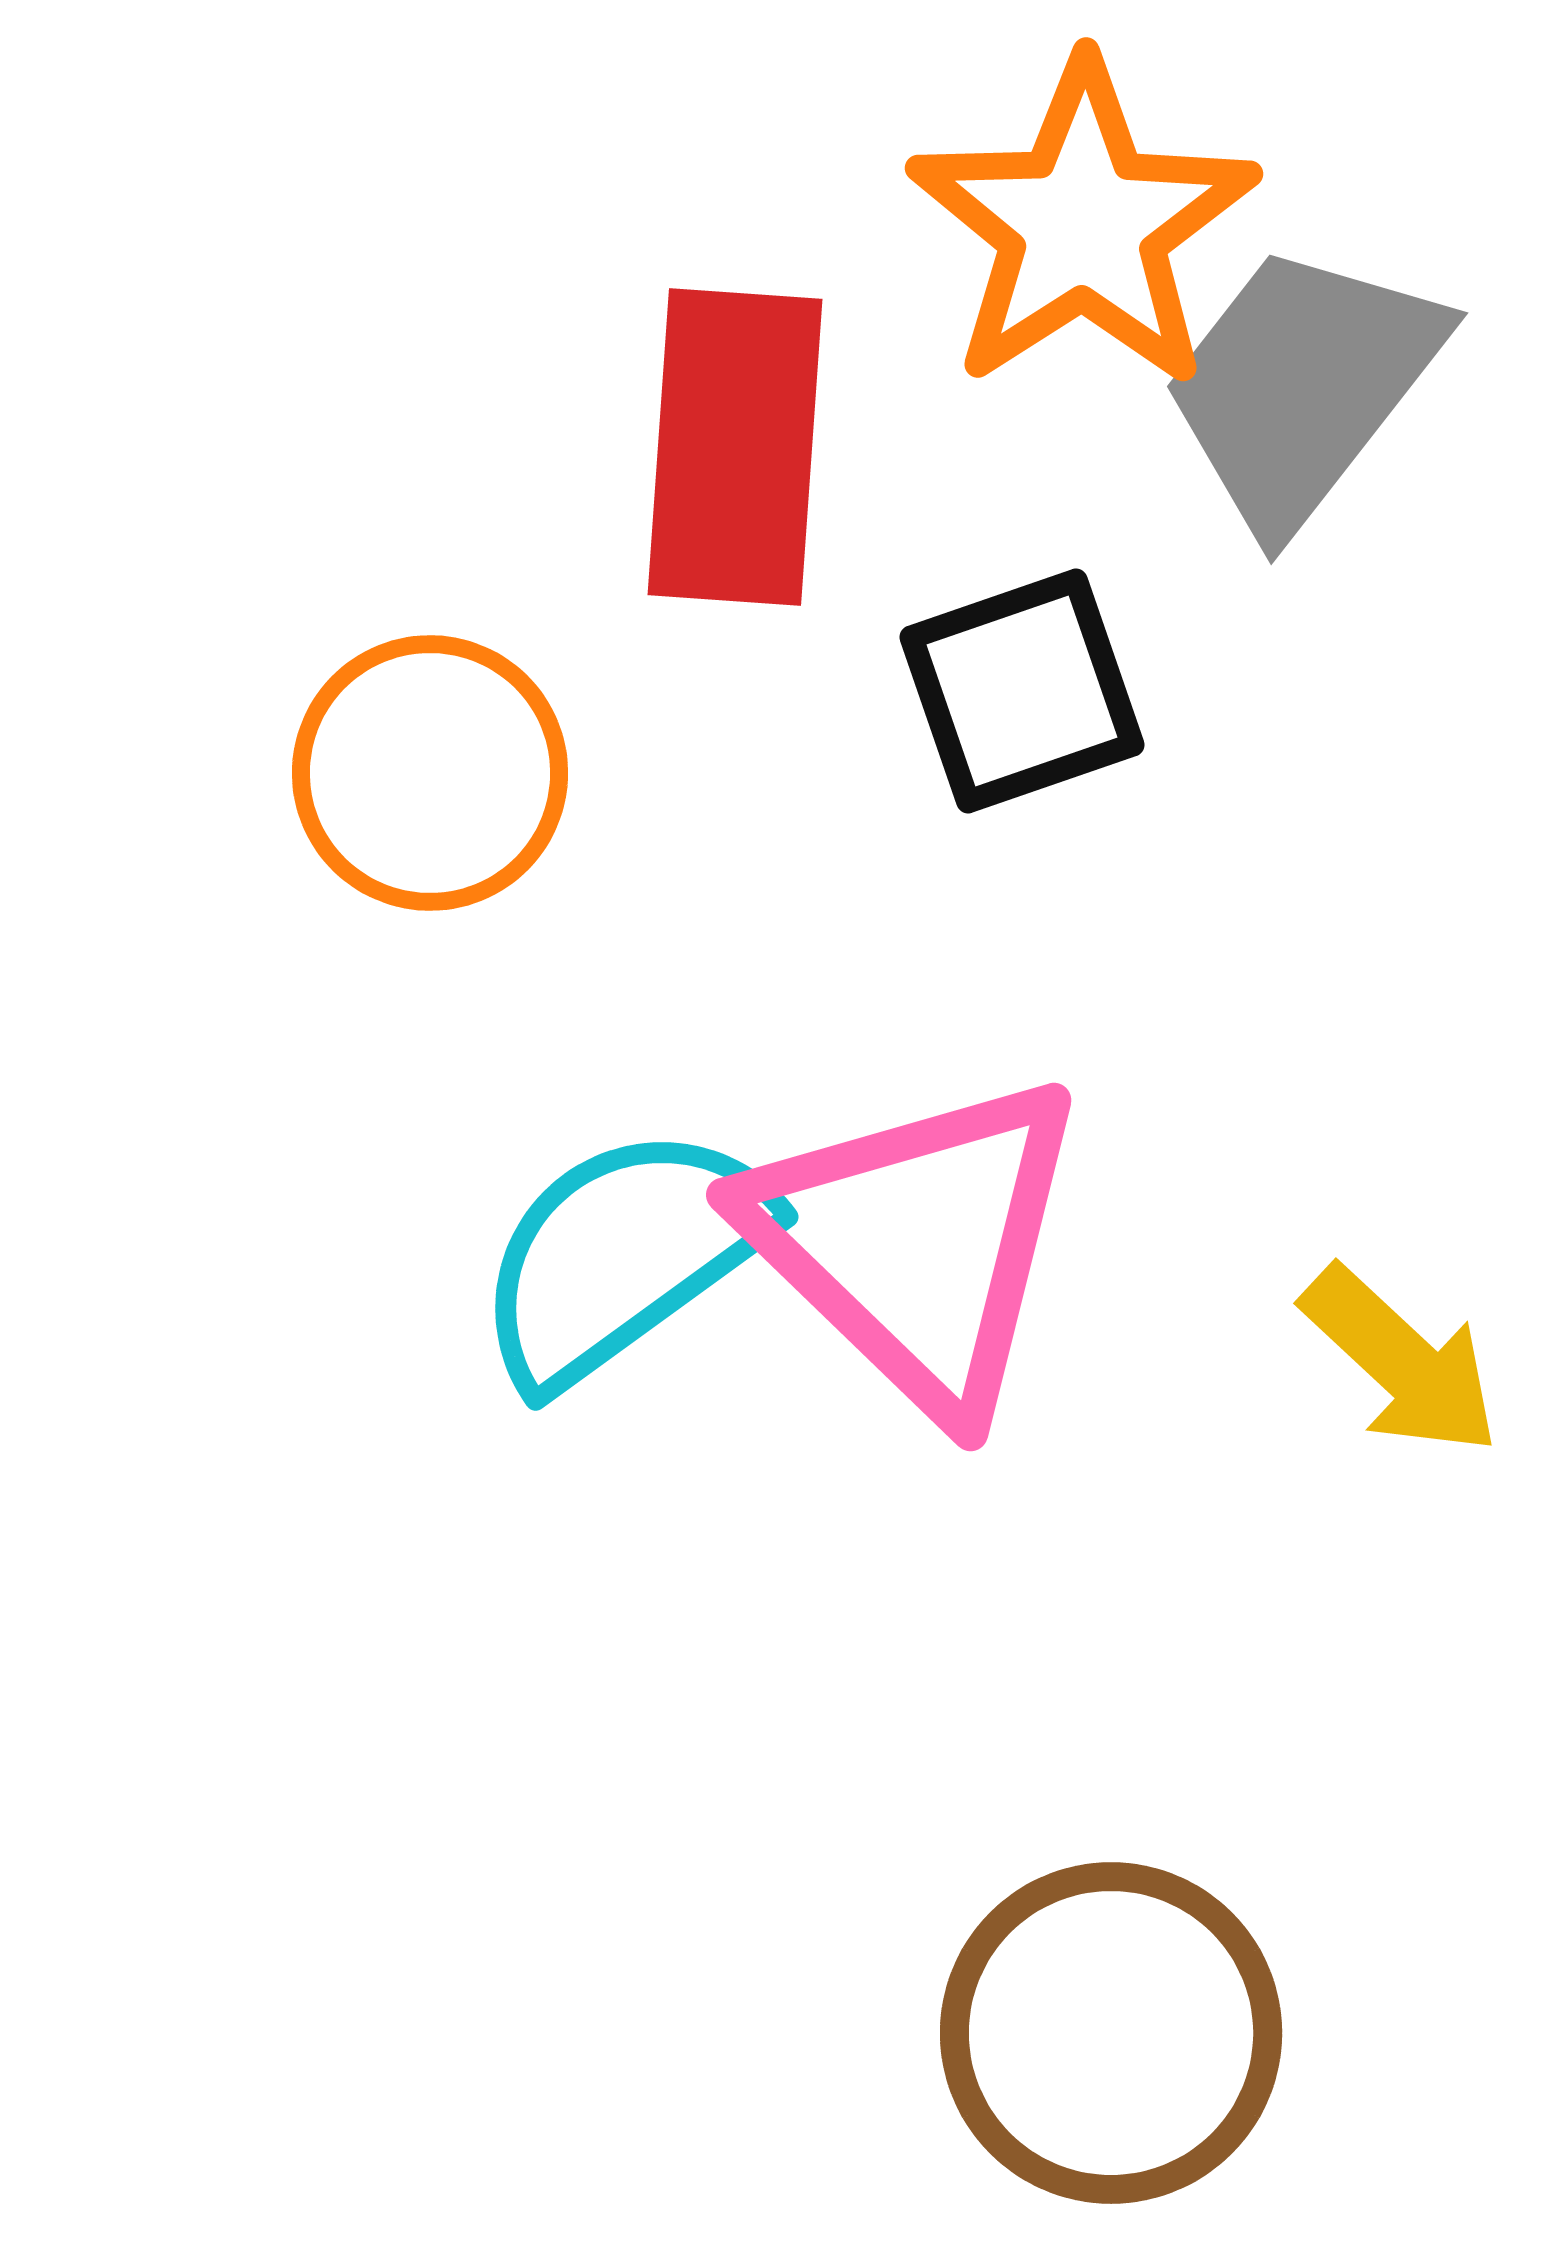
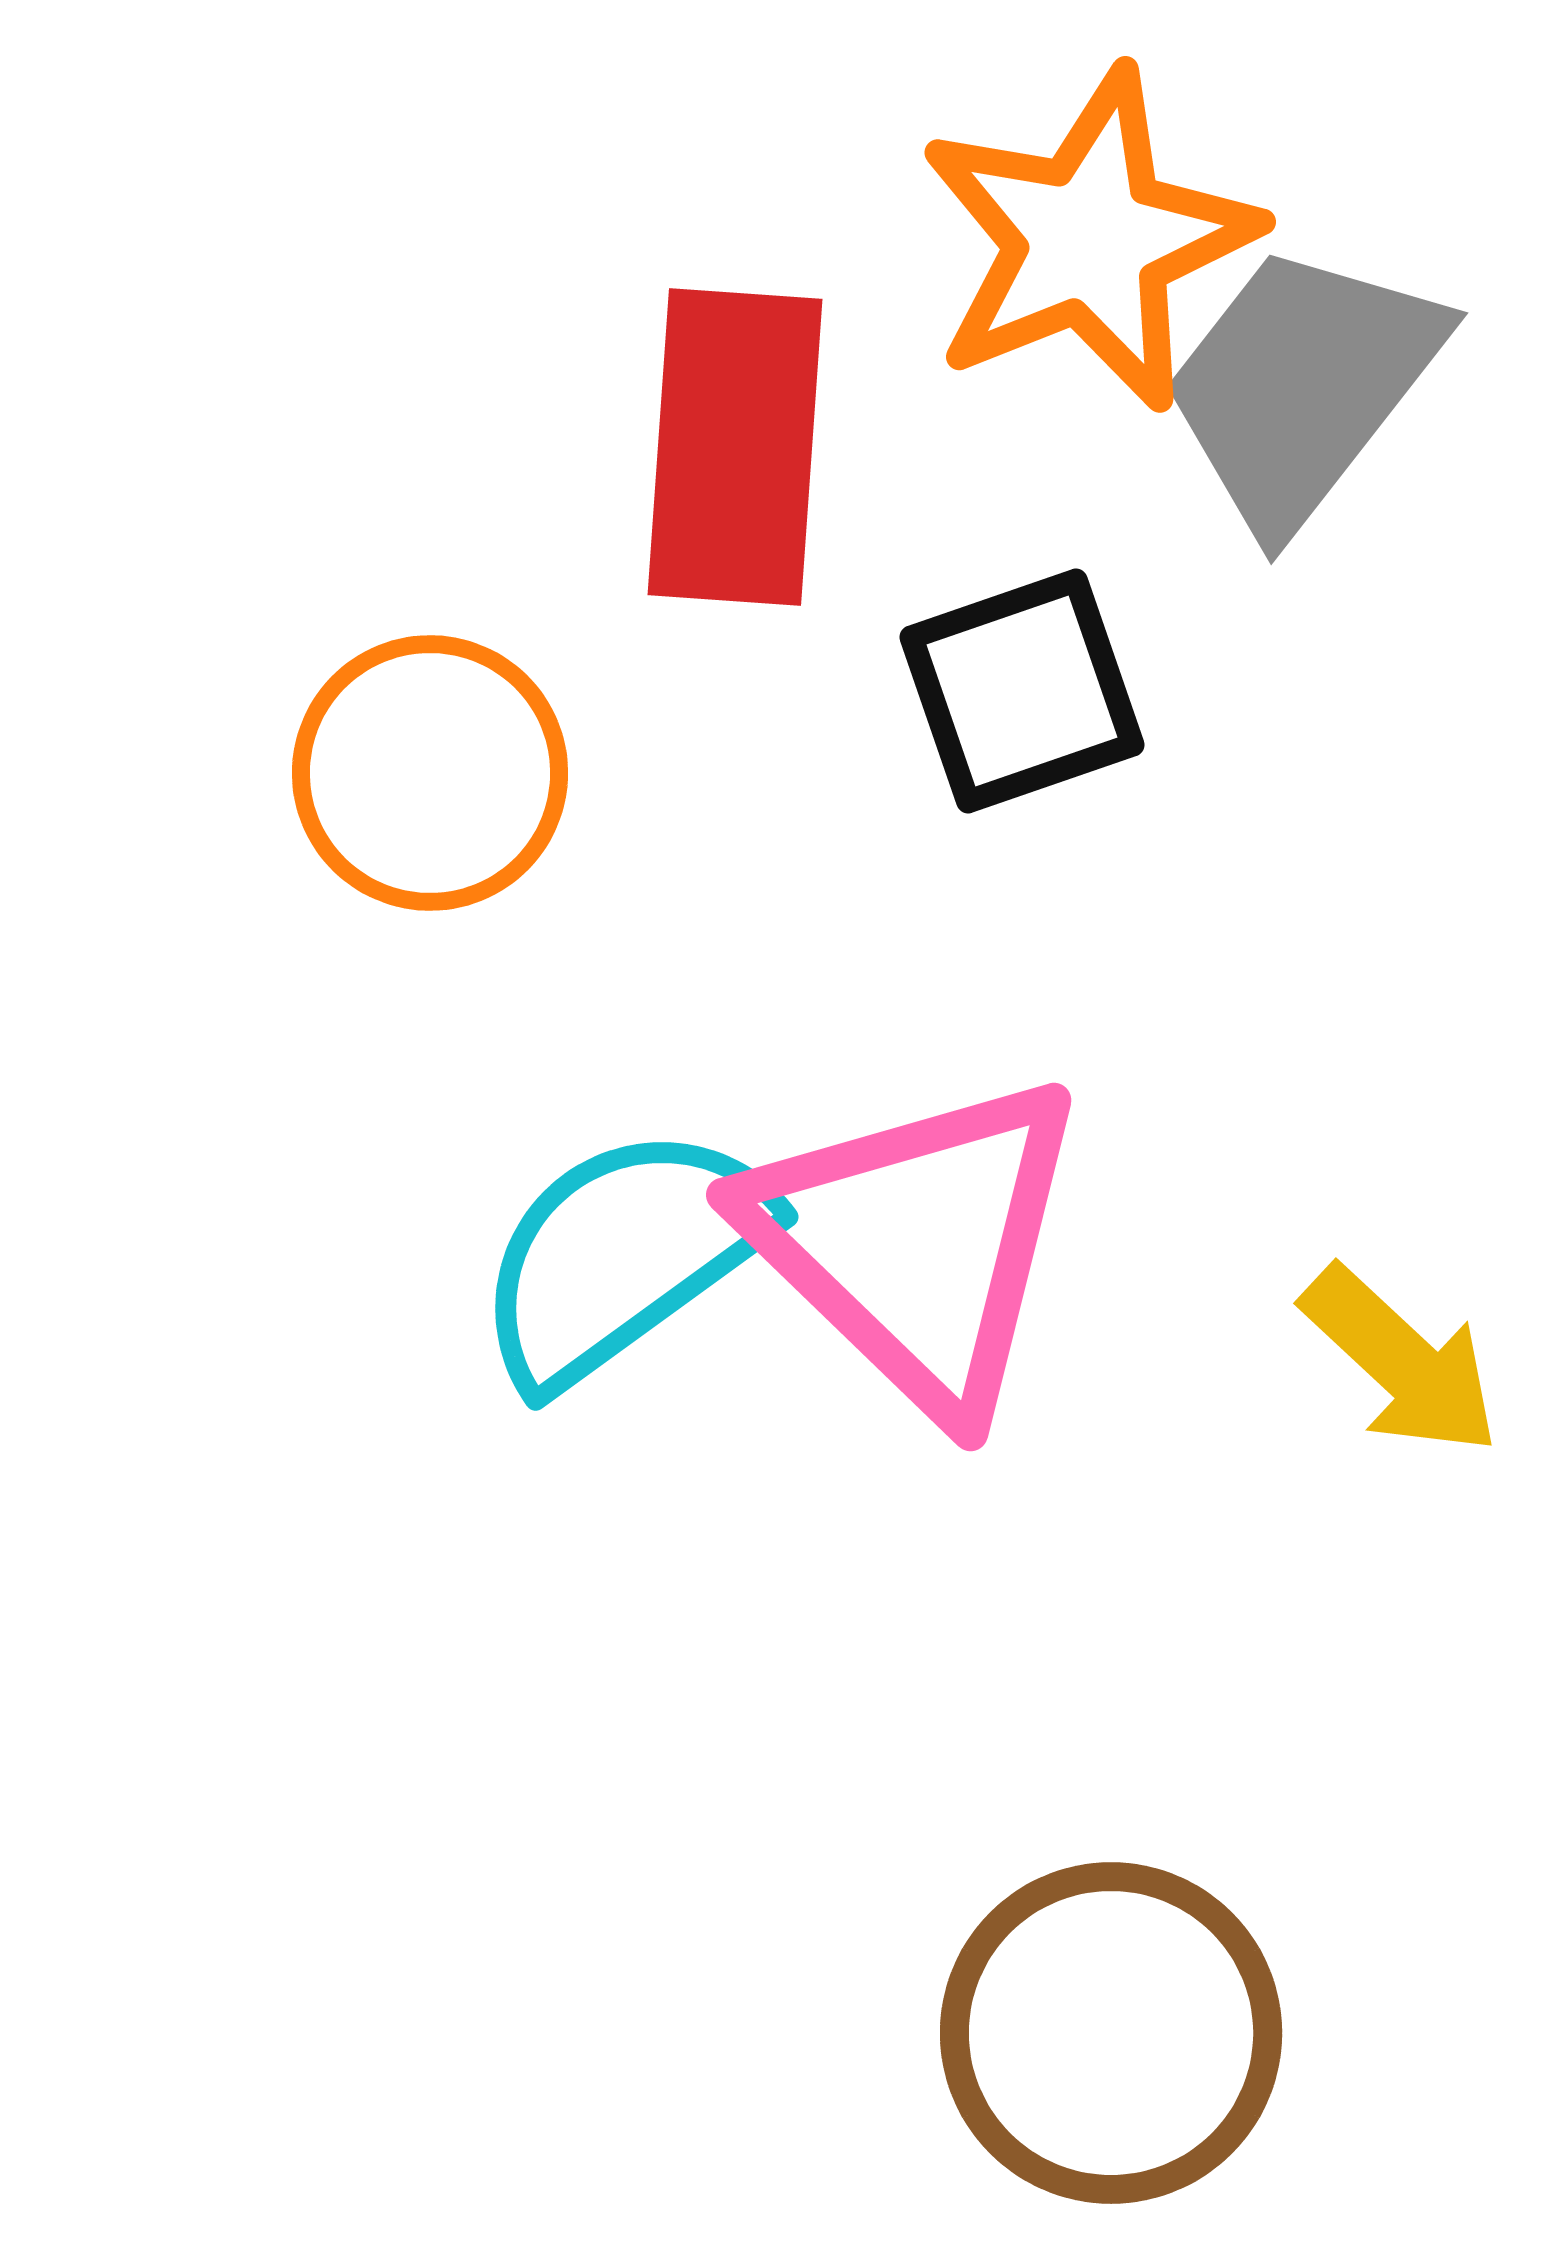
orange star: moved 6 px right, 15 px down; rotated 11 degrees clockwise
